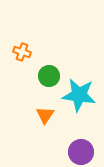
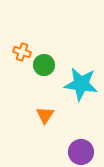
green circle: moved 5 px left, 11 px up
cyan star: moved 2 px right, 11 px up
